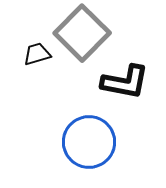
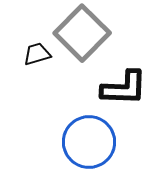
black L-shape: moved 1 px left, 6 px down; rotated 9 degrees counterclockwise
